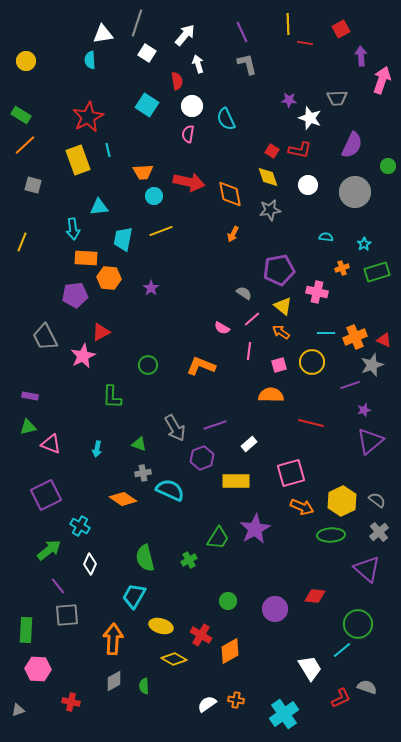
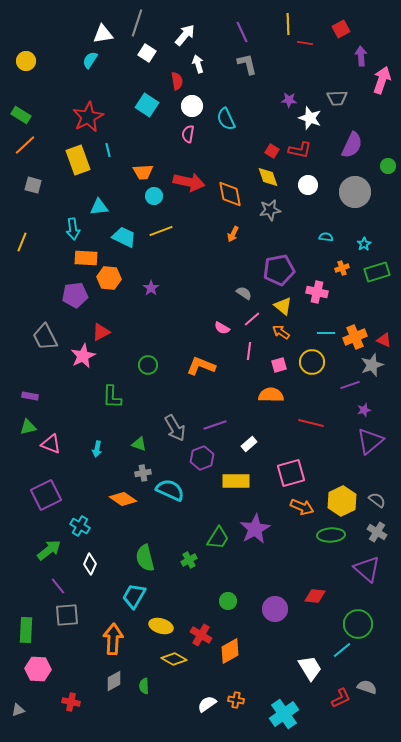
cyan semicircle at (90, 60): rotated 36 degrees clockwise
cyan trapezoid at (123, 239): moved 1 px right, 2 px up; rotated 105 degrees clockwise
gray cross at (379, 532): moved 2 px left; rotated 18 degrees counterclockwise
